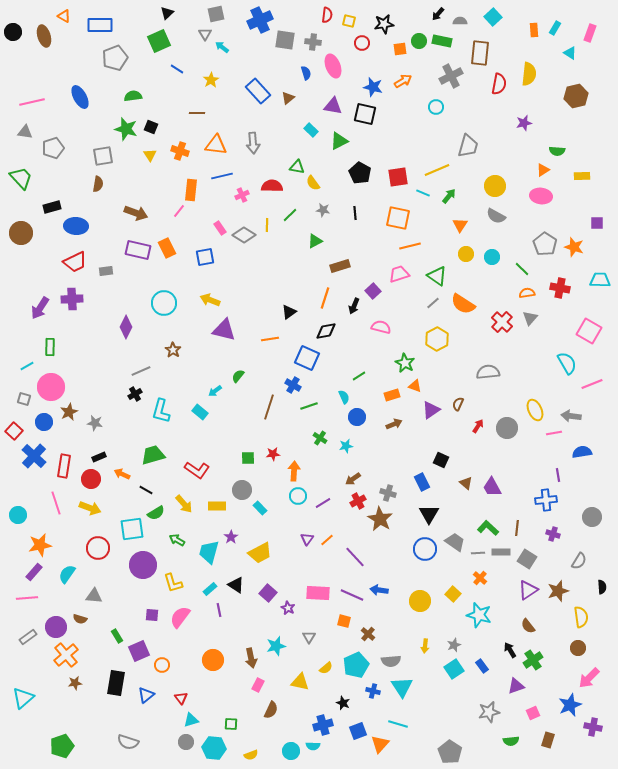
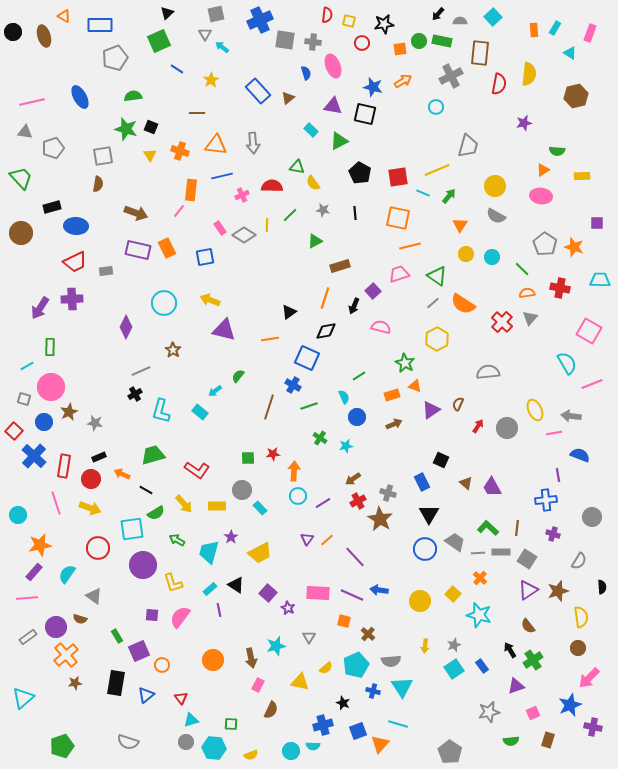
blue semicircle at (582, 452): moved 2 px left, 3 px down; rotated 30 degrees clockwise
gray triangle at (94, 596): rotated 30 degrees clockwise
